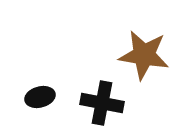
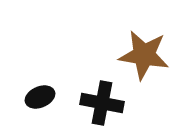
black ellipse: rotated 8 degrees counterclockwise
